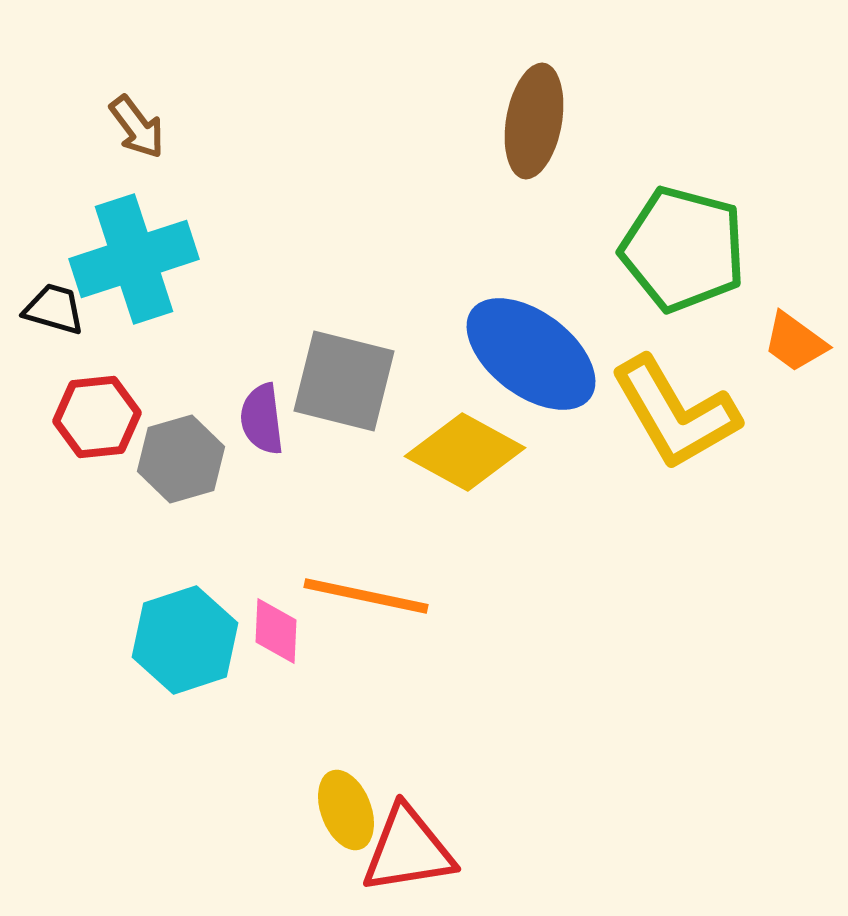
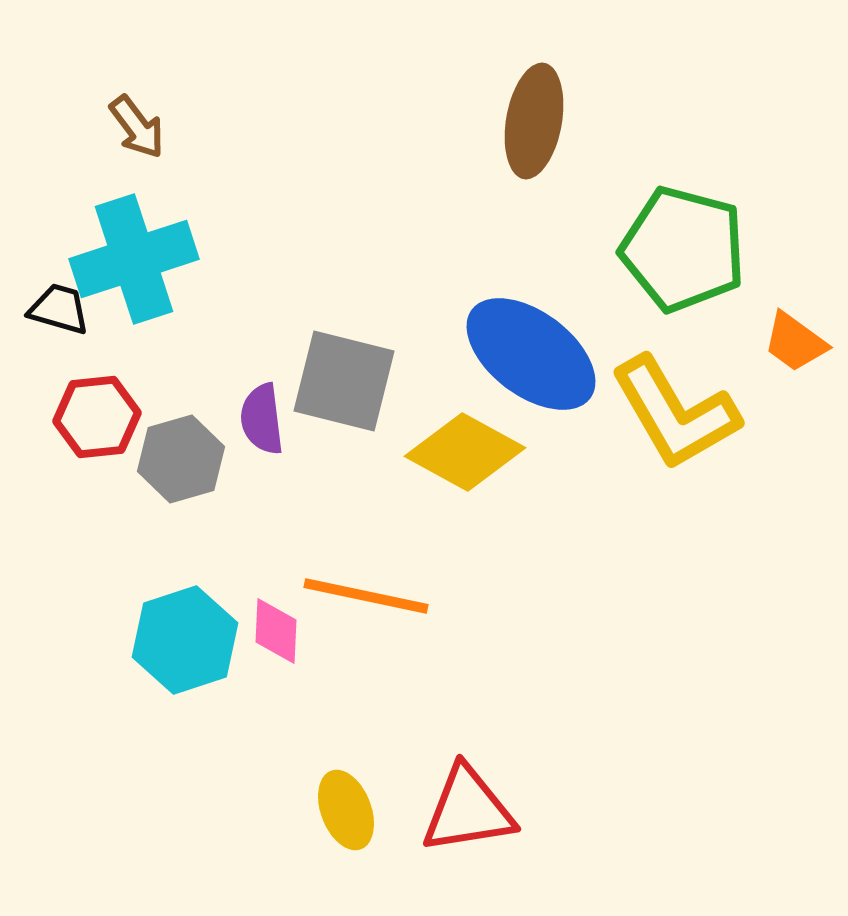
black trapezoid: moved 5 px right
red triangle: moved 60 px right, 40 px up
